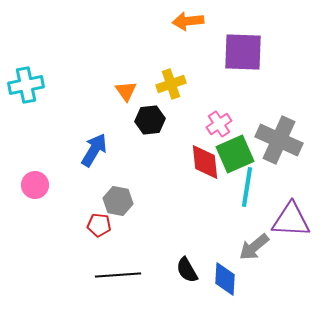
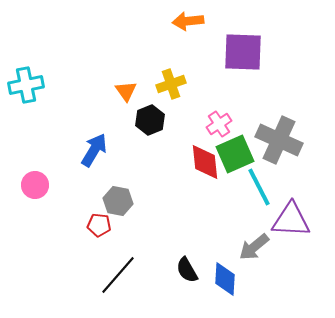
black hexagon: rotated 16 degrees counterclockwise
cyan line: moved 12 px right; rotated 36 degrees counterclockwise
black line: rotated 45 degrees counterclockwise
